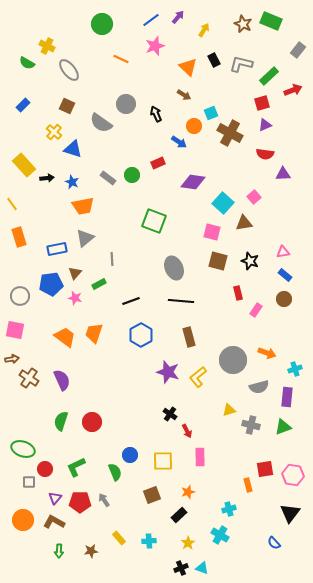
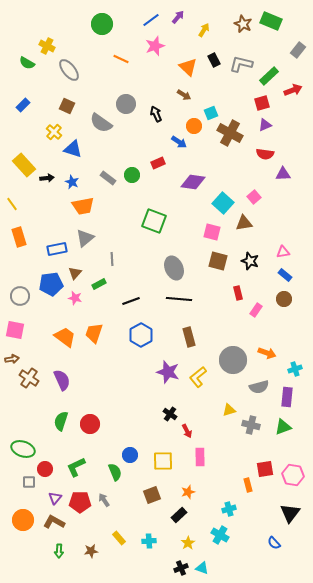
black line at (181, 301): moved 2 px left, 2 px up
red circle at (92, 422): moved 2 px left, 2 px down
